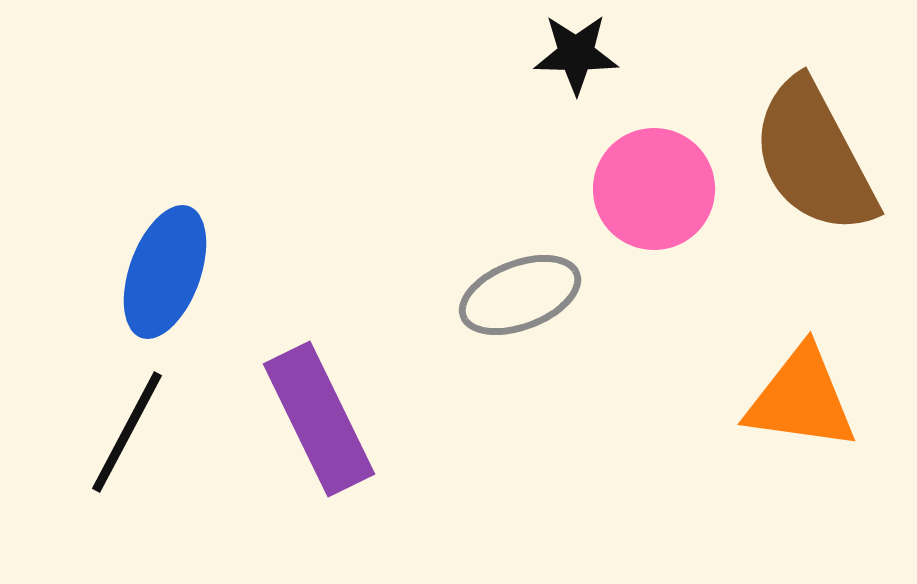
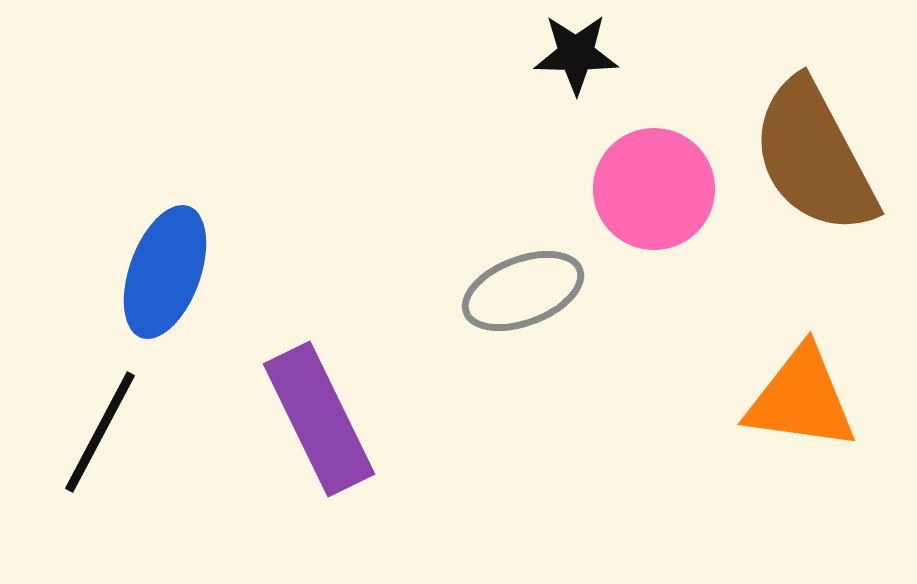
gray ellipse: moved 3 px right, 4 px up
black line: moved 27 px left
